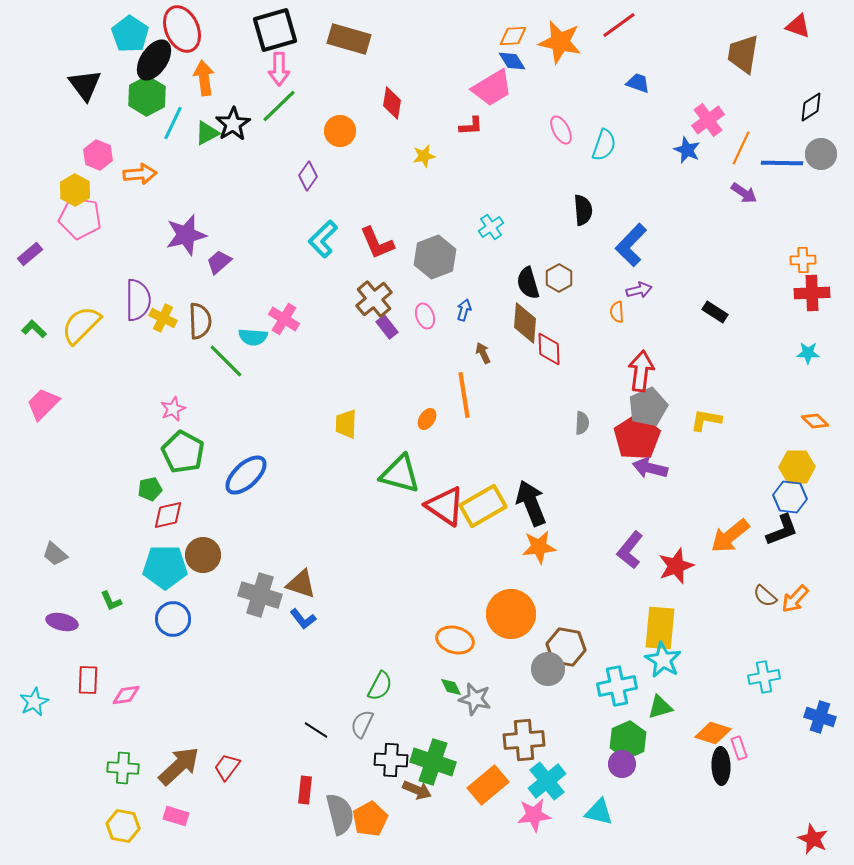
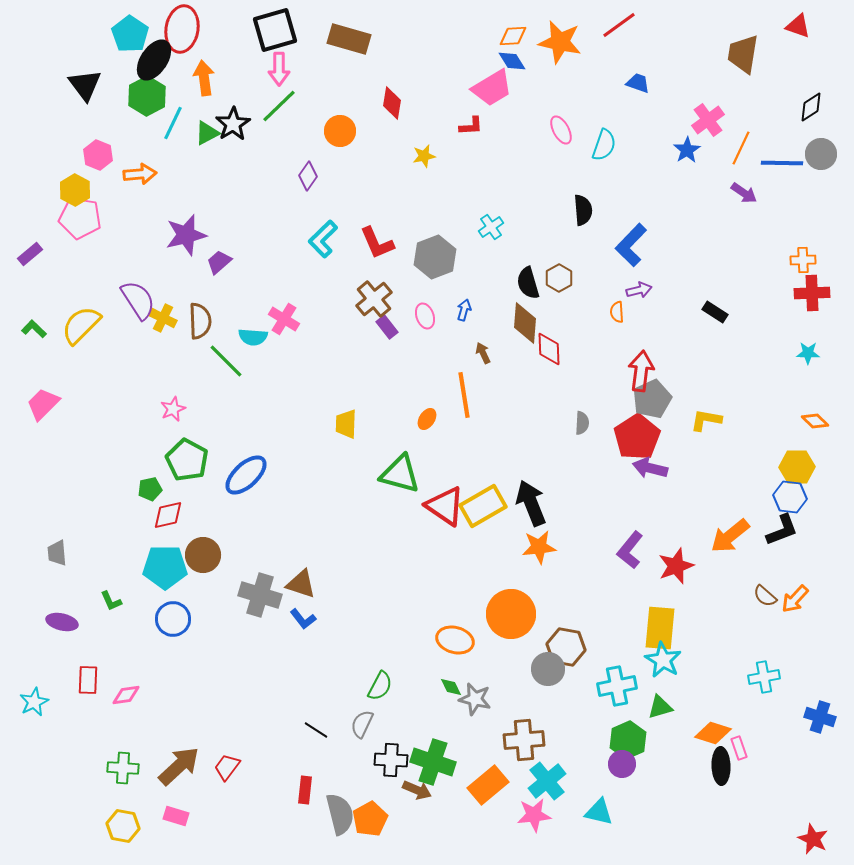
red ellipse at (182, 29): rotated 33 degrees clockwise
blue star at (687, 150): rotated 16 degrees clockwise
purple semicircle at (138, 300): rotated 33 degrees counterclockwise
gray pentagon at (648, 407): moved 4 px right, 8 px up
green pentagon at (183, 452): moved 4 px right, 8 px down
gray trapezoid at (55, 554): moved 2 px right, 1 px up; rotated 44 degrees clockwise
